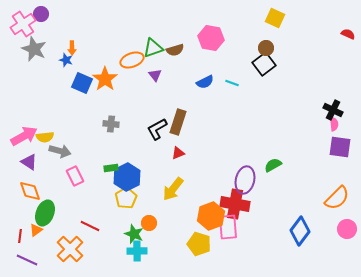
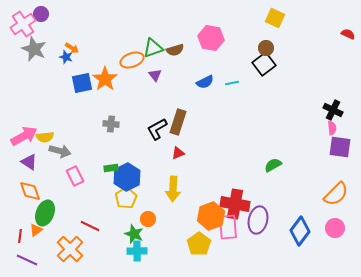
orange arrow at (72, 48): rotated 56 degrees counterclockwise
blue star at (66, 60): moved 3 px up
blue square at (82, 83): rotated 35 degrees counterclockwise
cyan line at (232, 83): rotated 32 degrees counterclockwise
pink semicircle at (334, 124): moved 2 px left, 4 px down
purple ellipse at (245, 180): moved 13 px right, 40 px down
yellow arrow at (173, 189): rotated 35 degrees counterclockwise
orange semicircle at (337, 198): moved 1 px left, 4 px up
orange circle at (149, 223): moved 1 px left, 4 px up
pink circle at (347, 229): moved 12 px left, 1 px up
yellow pentagon at (199, 244): rotated 20 degrees clockwise
